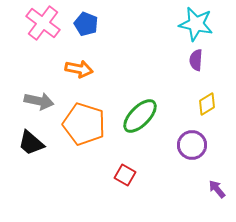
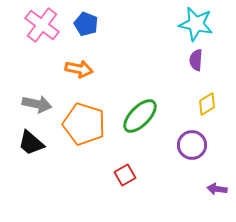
pink cross: moved 1 px left, 2 px down
gray arrow: moved 2 px left, 3 px down
red square: rotated 30 degrees clockwise
purple arrow: rotated 42 degrees counterclockwise
